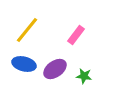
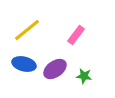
yellow line: rotated 12 degrees clockwise
